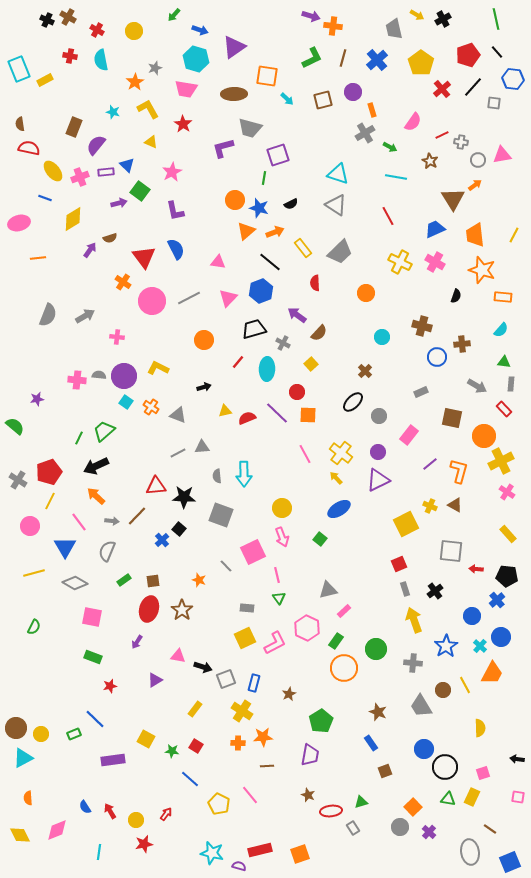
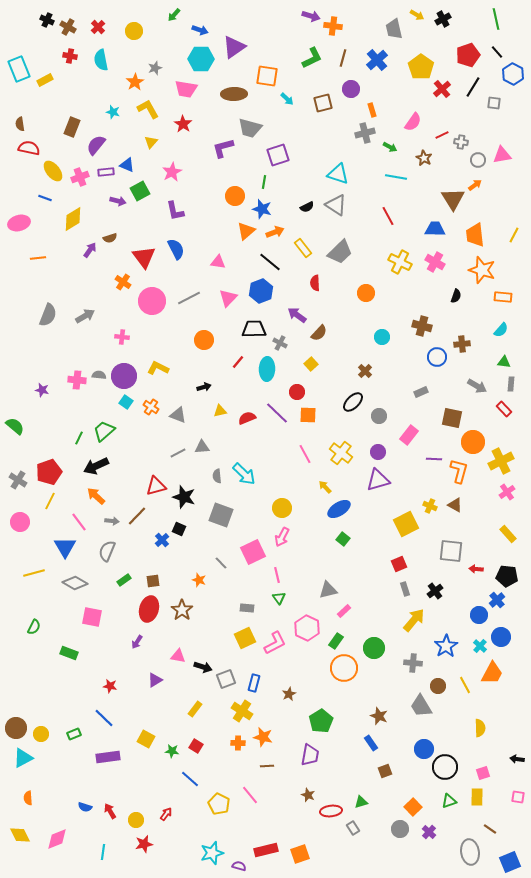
brown cross at (68, 17): moved 10 px down
red cross at (97, 30): moved 1 px right, 3 px up; rotated 16 degrees clockwise
cyan hexagon at (196, 59): moved 5 px right; rotated 15 degrees counterclockwise
yellow pentagon at (421, 63): moved 4 px down
blue hexagon at (513, 79): moved 5 px up; rotated 20 degrees clockwise
black line at (473, 87): rotated 10 degrees counterclockwise
purple circle at (353, 92): moved 2 px left, 3 px up
brown square at (323, 100): moved 3 px down
brown rectangle at (74, 127): moved 2 px left
gray cross at (365, 133): rotated 18 degrees clockwise
yellow triangle at (151, 142): rotated 48 degrees clockwise
brown star at (430, 161): moved 6 px left, 3 px up
blue triangle at (127, 165): rotated 21 degrees counterclockwise
green line at (264, 178): moved 4 px down
green square at (140, 191): rotated 24 degrees clockwise
orange circle at (235, 200): moved 4 px up
purple arrow at (119, 203): moved 1 px left, 2 px up; rotated 28 degrees clockwise
black semicircle at (291, 204): moved 16 px right, 3 px down
blue star at (259, 208): moved 3 px right, 1 px down
blue trapezoid at (435, 229): rotated 25 degrees clockwise
black trapezoid at (254, 329): rotated 15 degrees clockwise
pink cross at (117, 337): moved 5 px right
gray cross at (283, 343): moved 3 px left
purple star at (37, 399): moved 5 px right, 9 px up; rotated 24 degrees clockwise
yellow triangle at (225, 411): moved 5 px left
orange circle at (484, 436): moved 11 px left, 6 px down
purple line at (430, 464): moved 4 px right, 5 px up; rotated 42 degrees clockwise
cyan arrow at (244, 474): rotated 45 degrees counterclockwise
yellow arrow at (336, 478): moved 11 px left, 9 px down
purple triangle at (378, 480): rotated 10 degrees clockwise
red triangle at (156, 486): rotated 10 degrees counterclockwise
pink cross at (507, 492): rotated 21 degrees clockwise
black star at (184, 497): rotated 15 degrees clockwise
pink circle at (30, 526): moved 10 px left, 4 px up
black square at (179, 529): rotated 16 degrees counterclockwise
pink arrow at (282, 537): rotated 48 degrees clockwise
green square at (320, 539): moved 23 px right
gray line at (226, 566): moved 5 px left, 3 px up
blue circle at (472, 616): moved 7 px right, 1 px up
yellow arrow at (414, 620): rotated 60 degrees clockwise
green circle at (376, 649): moved 2 px left, 1 px up
green rectangle at (93, 657): moved 24 px left, 4 px up
red star at (110, 686): rotated 24 degrees clockwise
brown circle at (443, 690): moved 5 px left, 4 px up
brown star at (378, 712): moved 1 px right, 4 px down
blue line at (95, 719): moved 9 px right, 1 px up
orange star at (263, 737): rotated 18 degrees clockwise
purple rectangle at (113, 760): moved 5 px left, 3 px up
yellow rectangle at (472, 797): moved 5 px right; rotated 24 degrees counterclockwise
green triangle at (448, 799): moved 1 px right, 2 px down; rotated 28 degrees counterclockwise
blue semicircle at (85, 807): rotated 40 degrees counterclockwise
gray circle at (400, 827): moved 2 px down
pink diamond at (57, 830): moved 9 px down
red rectangle at (260, 850): moved 6 px right
cyan line at (99, 852): moved 4 px right
cyan star at (212, 853): rotated 30 degrees counterclockwise
